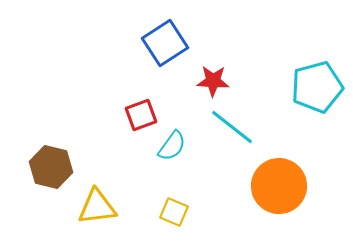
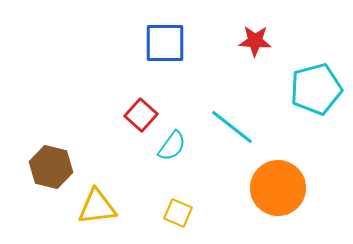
blue square: rotated 33 degrees clockwise
red star: moved 42 px right, 40 px up
cyan pentagon: moved 1 px left, 2 px down
red square: rotated 28 degrees counterclockwise
orange circle: moved 1 px left, 2 px down
yellow square: moved 4 px right, 1 px down
